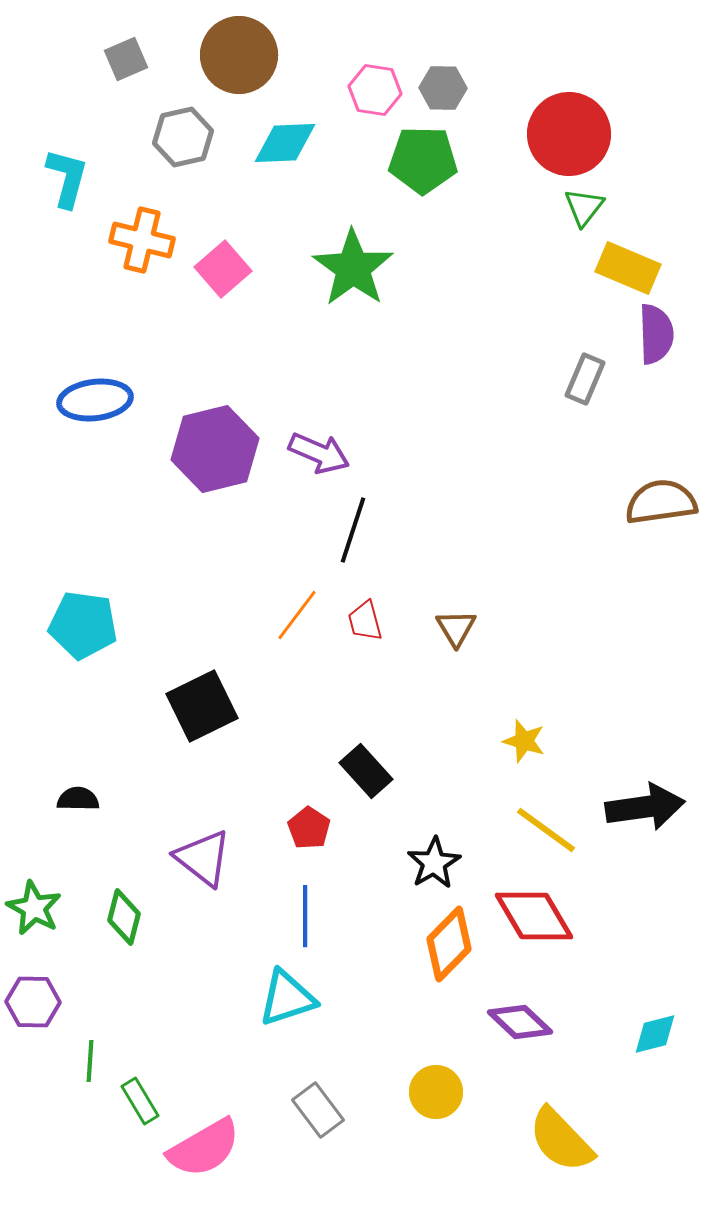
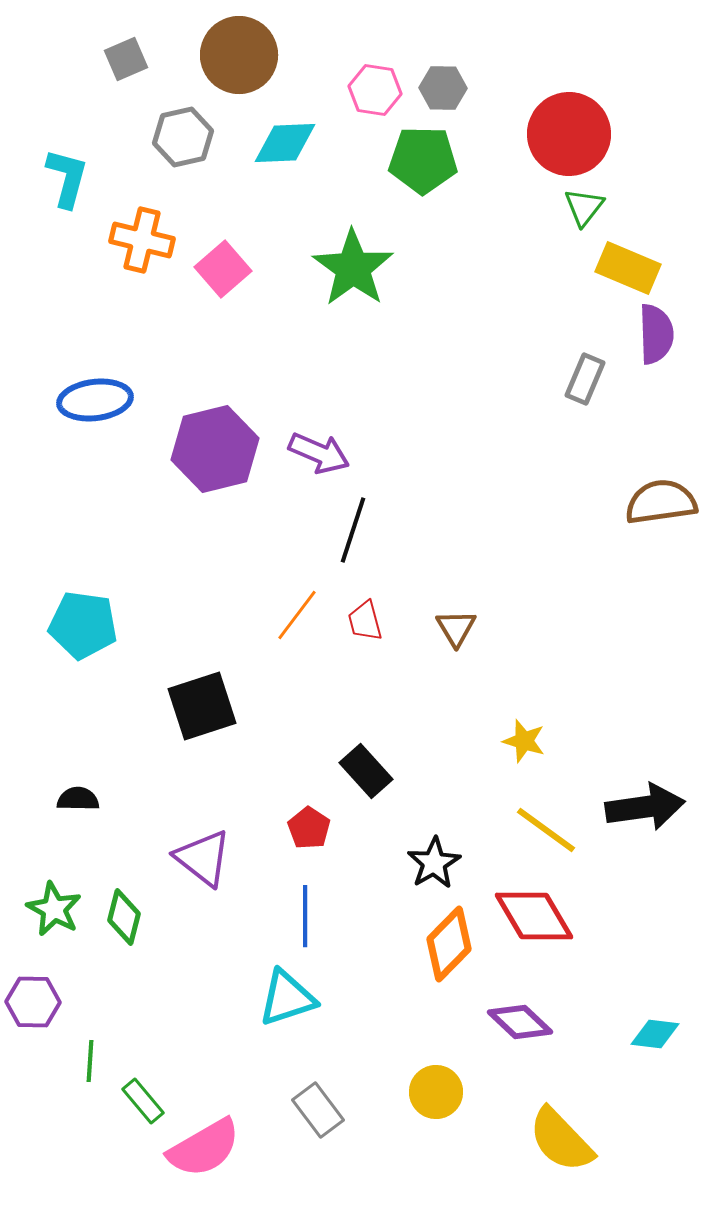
black square at (202, 706): rotated 8 degrees clockwise
green star at (34, 908): moved 20 px right, 1 px down
cyan diamond at (655, 1034): rotated 21 degrees clockwise
green rectangle at (140, 1101): moved 3 px right; rotated 9 degrees counterclockwise
